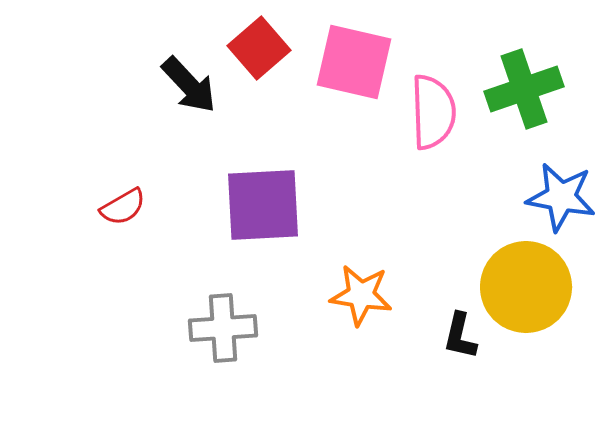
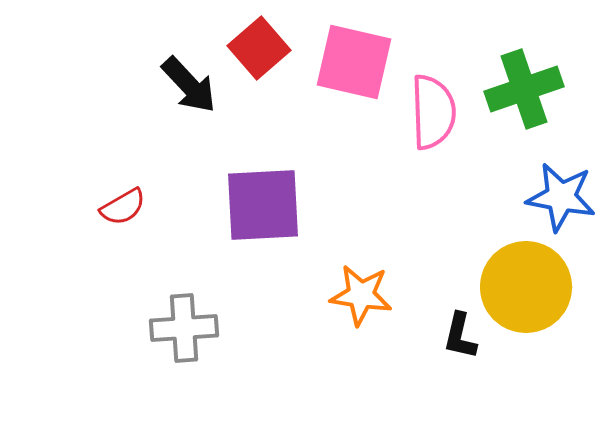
gray cross: moved 39 px left
